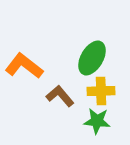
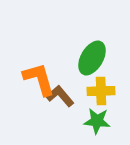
orange L-shape: moved 15 px right, 13 px down; rotated 36 degrees clockwise
